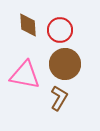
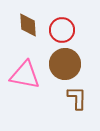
red circle: moved 2 px right
brown L-shape: moved 18 px right; rotated 30 degrees counterclockwise
